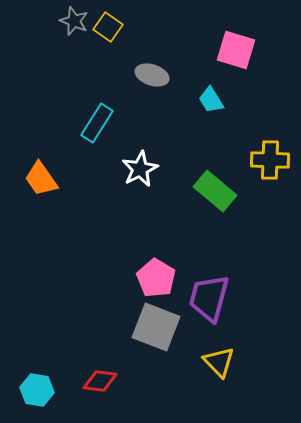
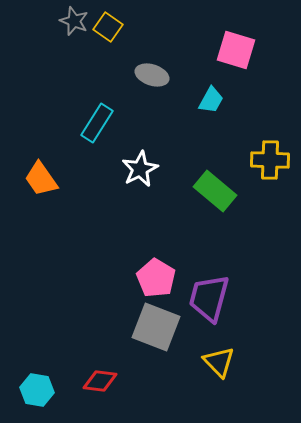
cyan trapezoid: rotated 120 degrees counterclockwise
